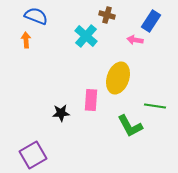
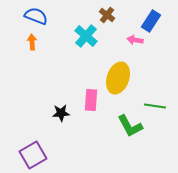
brown cross: rotated 21 degrees clockwise
orange arrow: moved 6 px right, 2 px down
